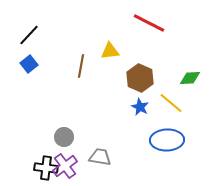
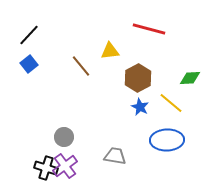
red line: moved 6 px down; rotated 12 degrees counterclockwise
brown line: rotated 50 degrees counterclockwise
brown hexagon: moved 2 px left; rotated 8 degrees clockwise
gray trapezoid: moved 15 px right, 1 px up
black cross: rotated 10 degrees clockwise
